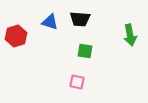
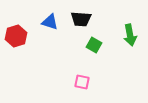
black trapezoid: moved 1 px right
green square: moved 9 px right, 6 px up; rotated 21 degrees clockwise
pink square: moved 5 px right
